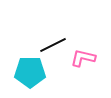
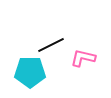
black line: moved 2 px left
